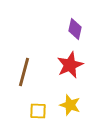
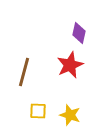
purple diamond: moved 4 px right, 4 px down
yellow star: moved 10 px down
